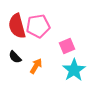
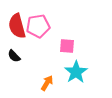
pink square: rotated 28 degrees clockwise
black semicircle: moved 1 px left, 1 px up
orange arrow: moved 11 px right, 17 px down
cyan star: moved 2 px right, 2 px down
